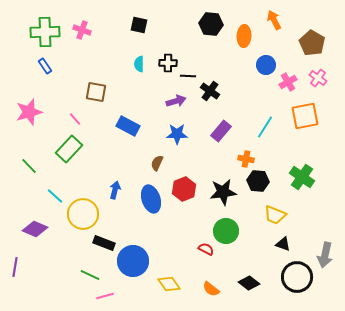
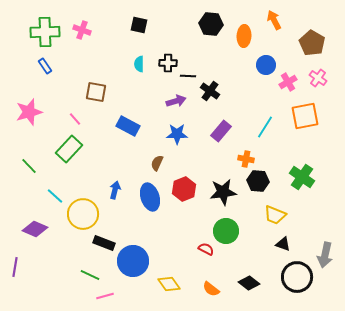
blue ellipse at (151, 199): moved 1 px left, 2 px up
